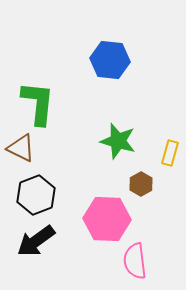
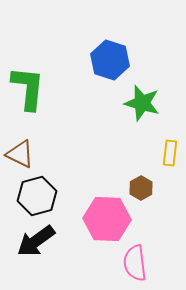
blue hexagon: rotated 12 degrees clockwise
green L-shape: moved 10 px left, 15 px up
green star: moved 24 px right, 38 px up
brown triangle: moved 1 px left, 6 px down
yellow rectangle: rotated 10 degrees counterclockwise
brown hexagon: moved 4 px down
black hexagon: moved 1 px right, 1 px down; rotated 6 degrees clockwise
pink semicircle: moved 2 px down
